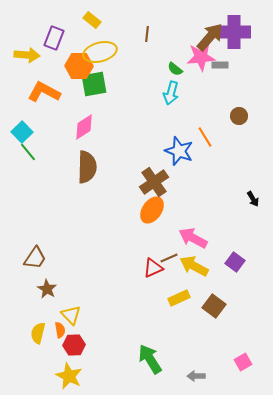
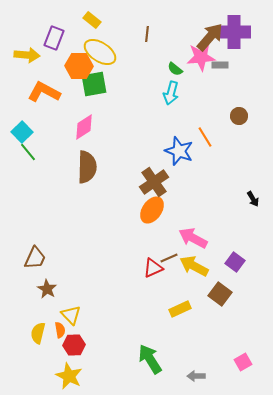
yellow ellipse at (100, 52): rotated 48 degrees clockwise
brown trapezoid at (35, 258): rotated 10 degrees counterclockwise
yellow rectangle at (179, 298): moved 1 px right, 11 px down
brown square at (214, 306): moved 6 px right, 12 px up
